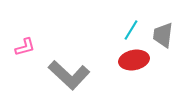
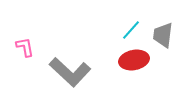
cyan line: rotated 10 degrees clockwise
pink L-shape: rotated 85 degrees counterclockwise
gray L-shape: moved 1 px right, 3 px up
